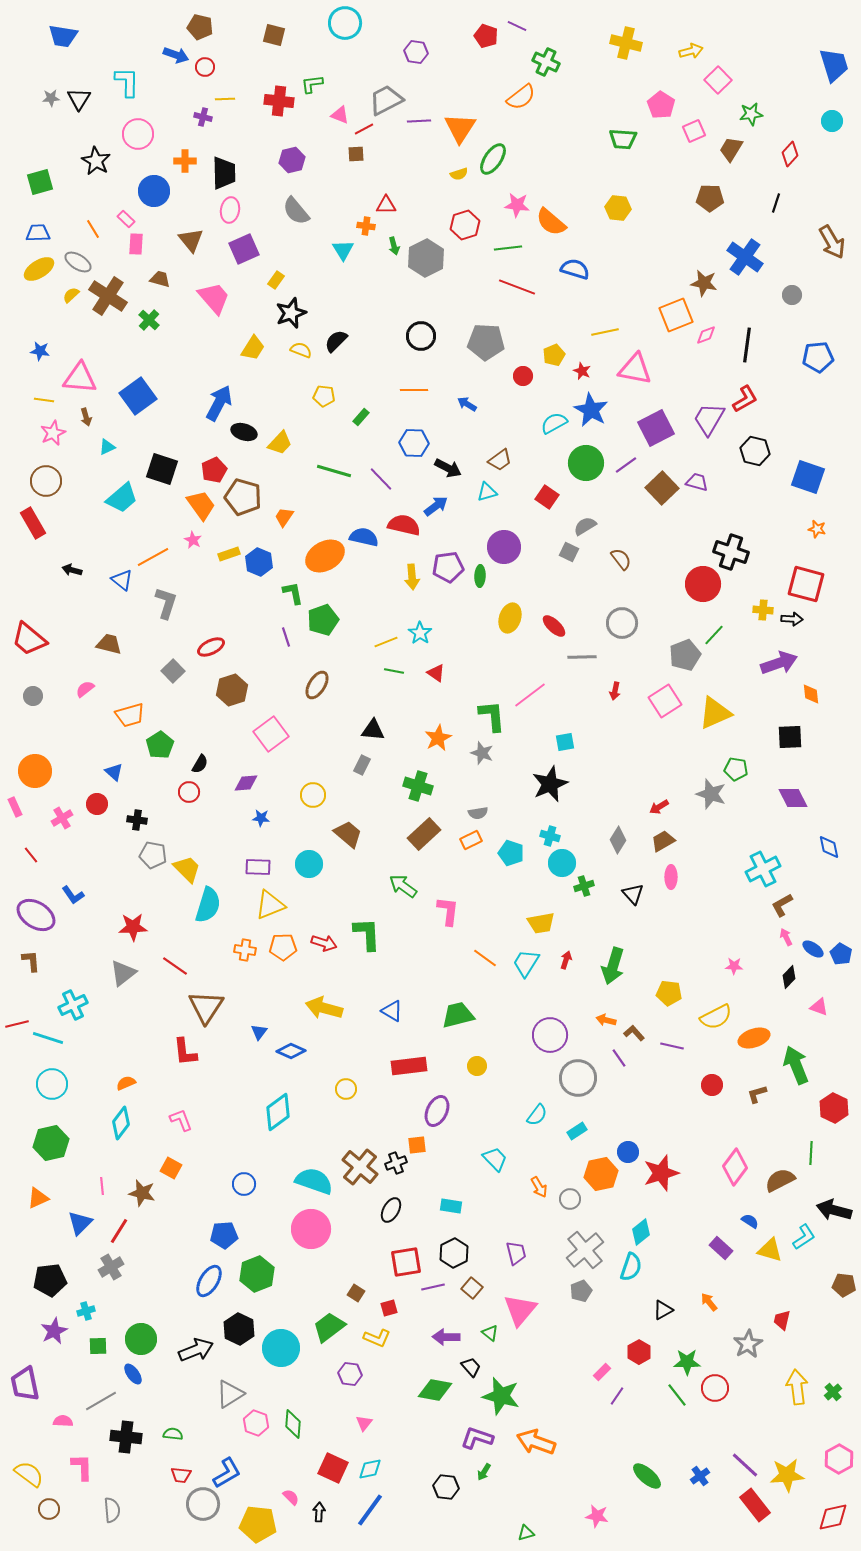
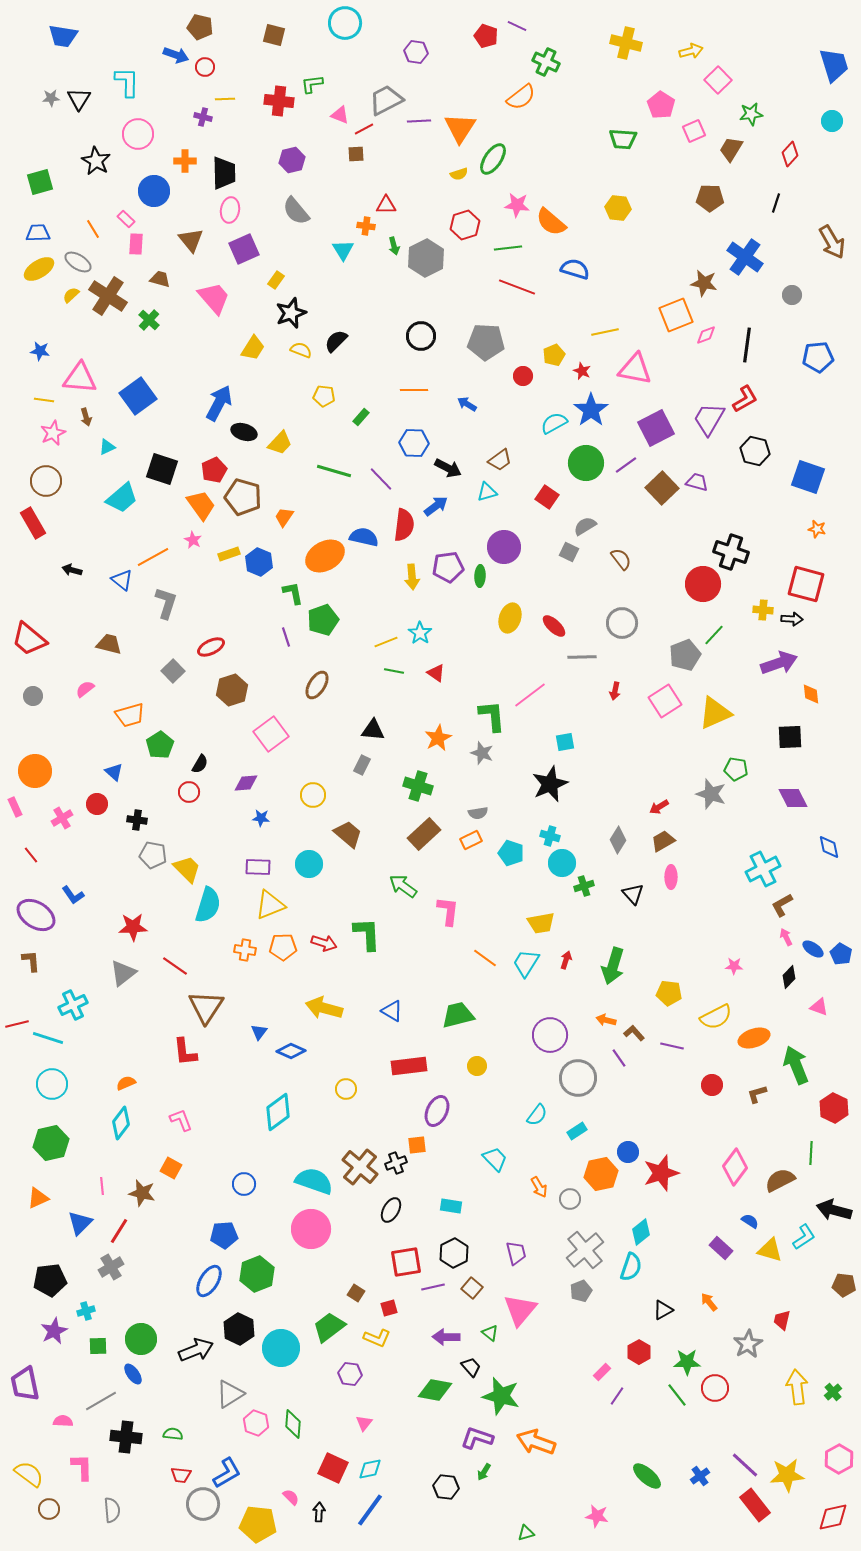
blue star at (591, 410): rotated 8 degrees clockwise
red semicircle at (404, 525): rotated 84 degrees clockwise
